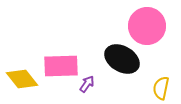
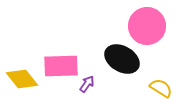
yellow semicircle: rotated 110 degrees clockwise
